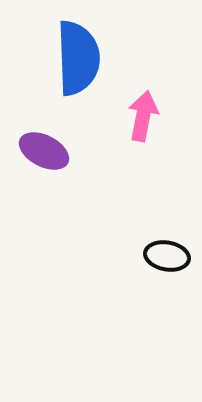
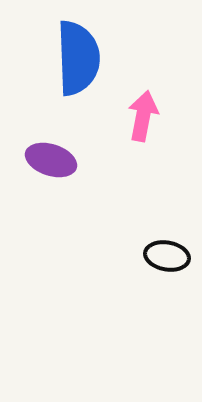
purple ellipse: moved 7 px right, 9 px down; rotated 9 degrees counterclockwise
